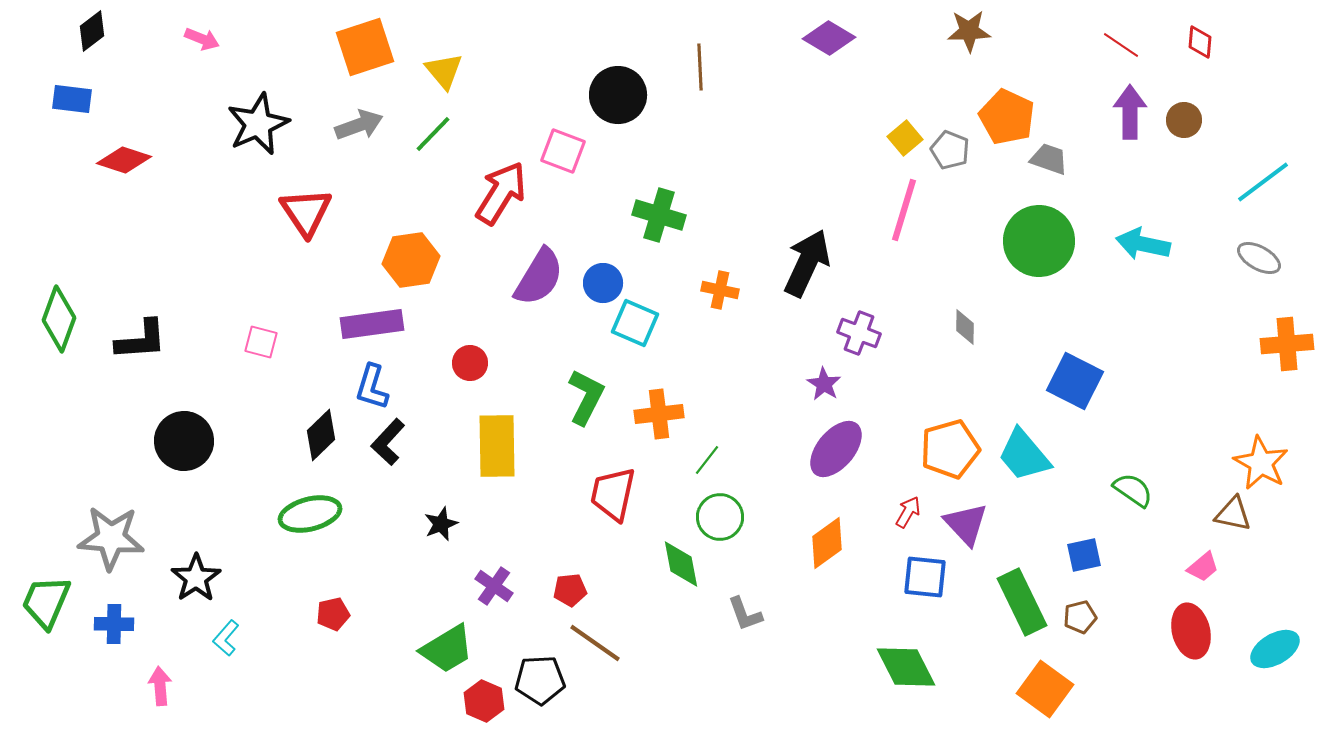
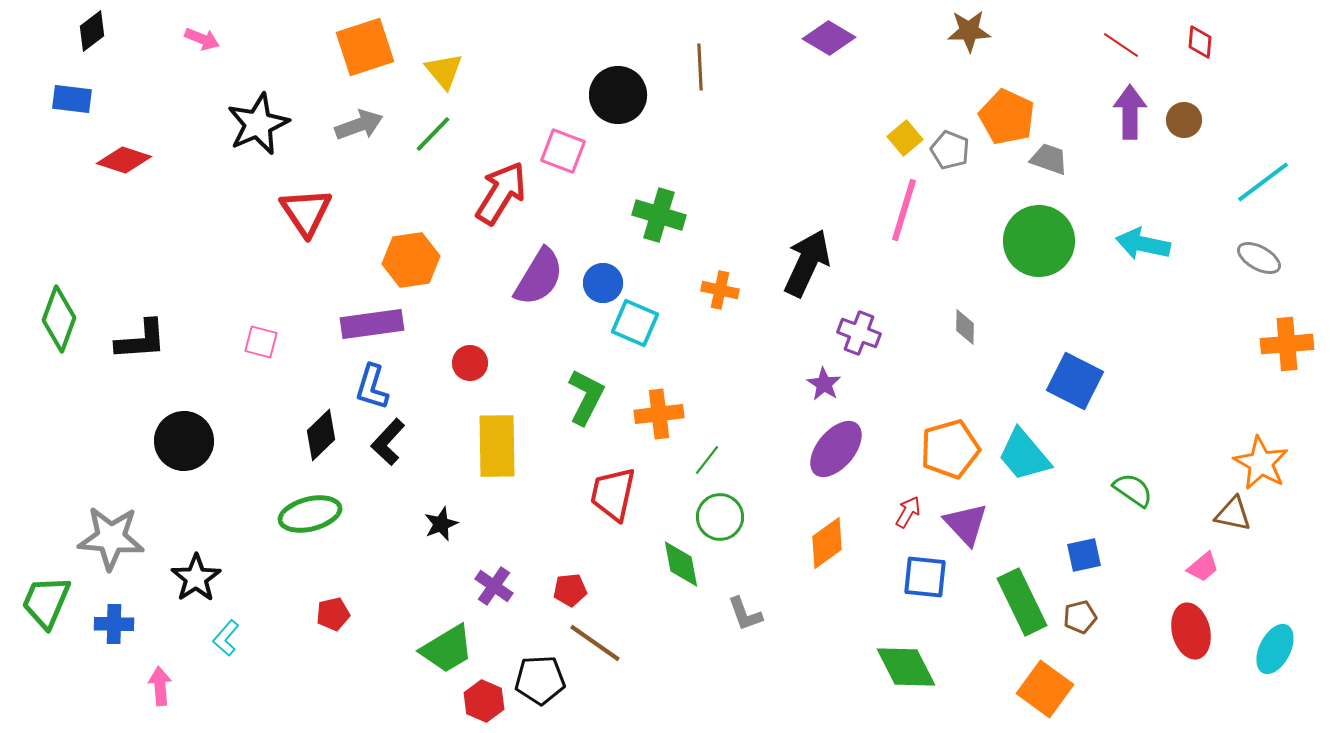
cyan ellipse at (1275, 649): rotated 33 degrees counterclockwise
